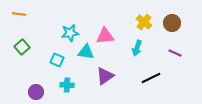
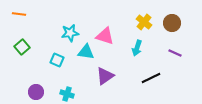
pink triangle: rotated 24 degrees clockwise
cyan cross: moved 9 px down; rotated 16 degrees clockwise
